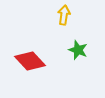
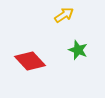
yellow arrow: rotated 48 degrees clockwise
